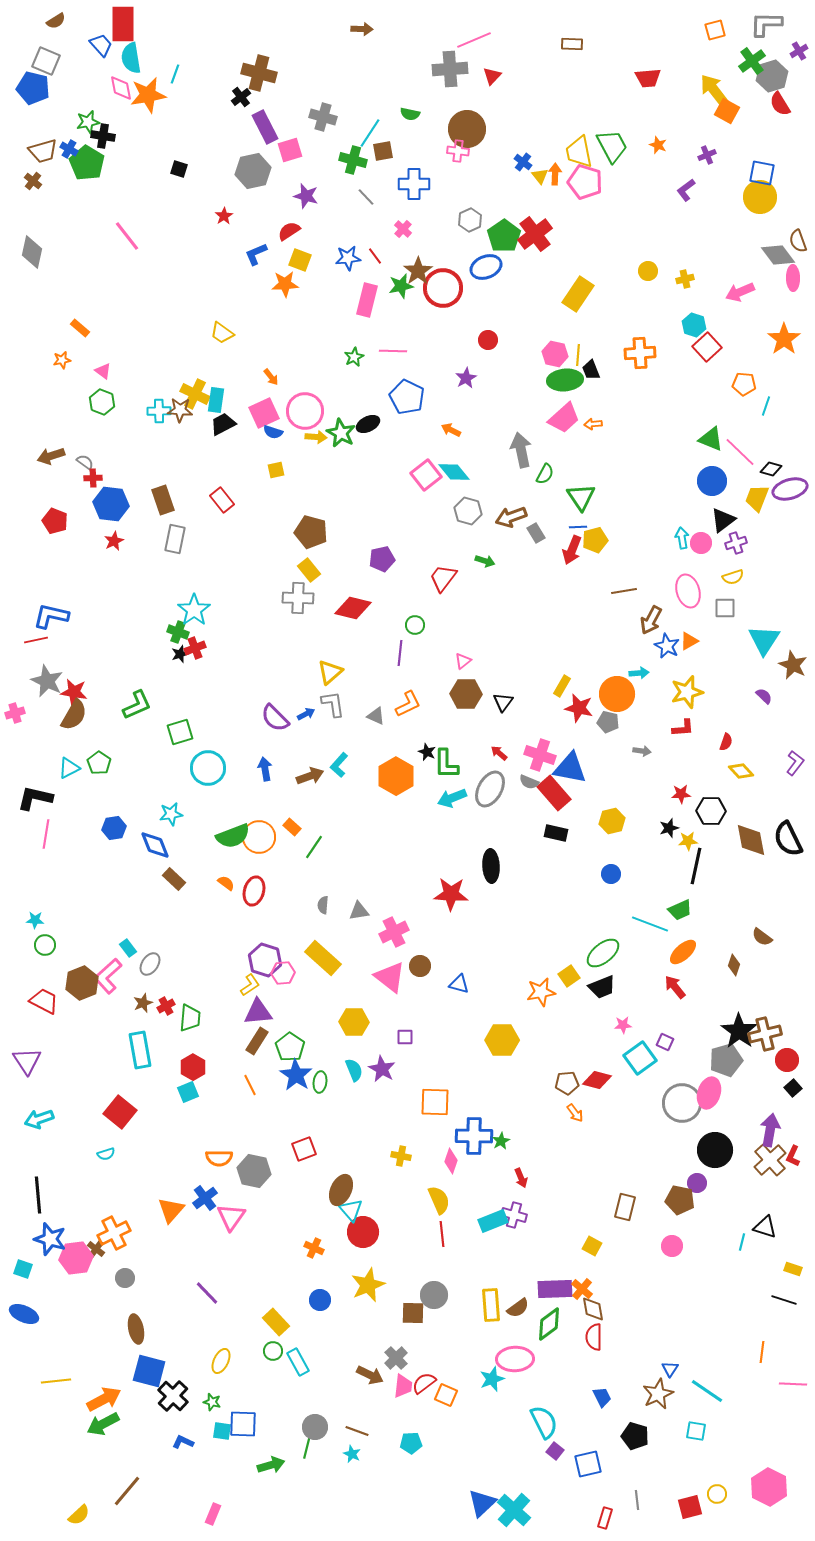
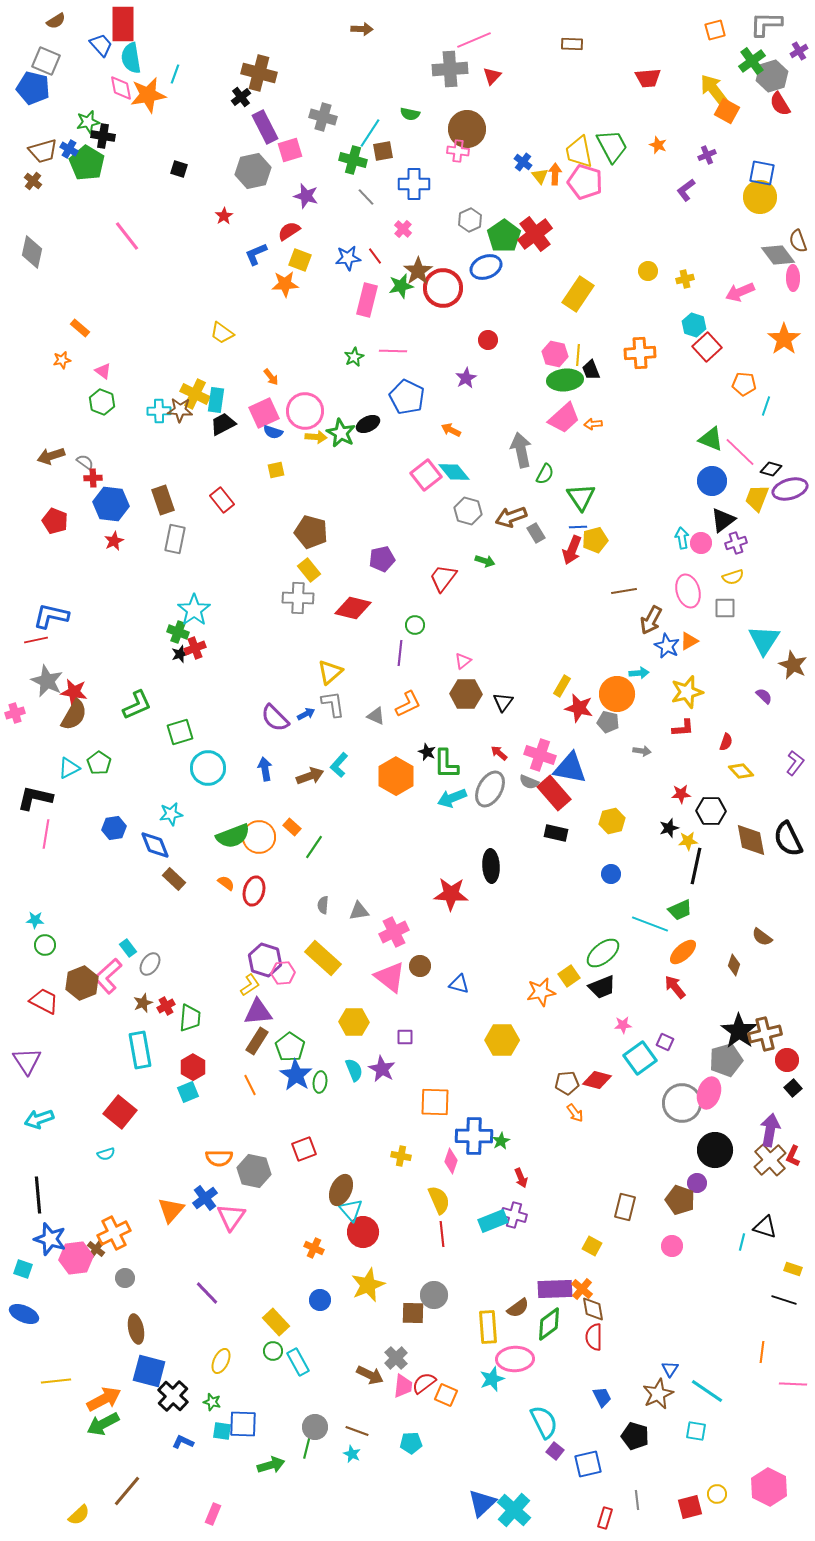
brown pentagon at (680, 1200): rotated 8 degrees clockwise
yellow rectangle at (491, 1305): moved 3 px left, 22 px down
